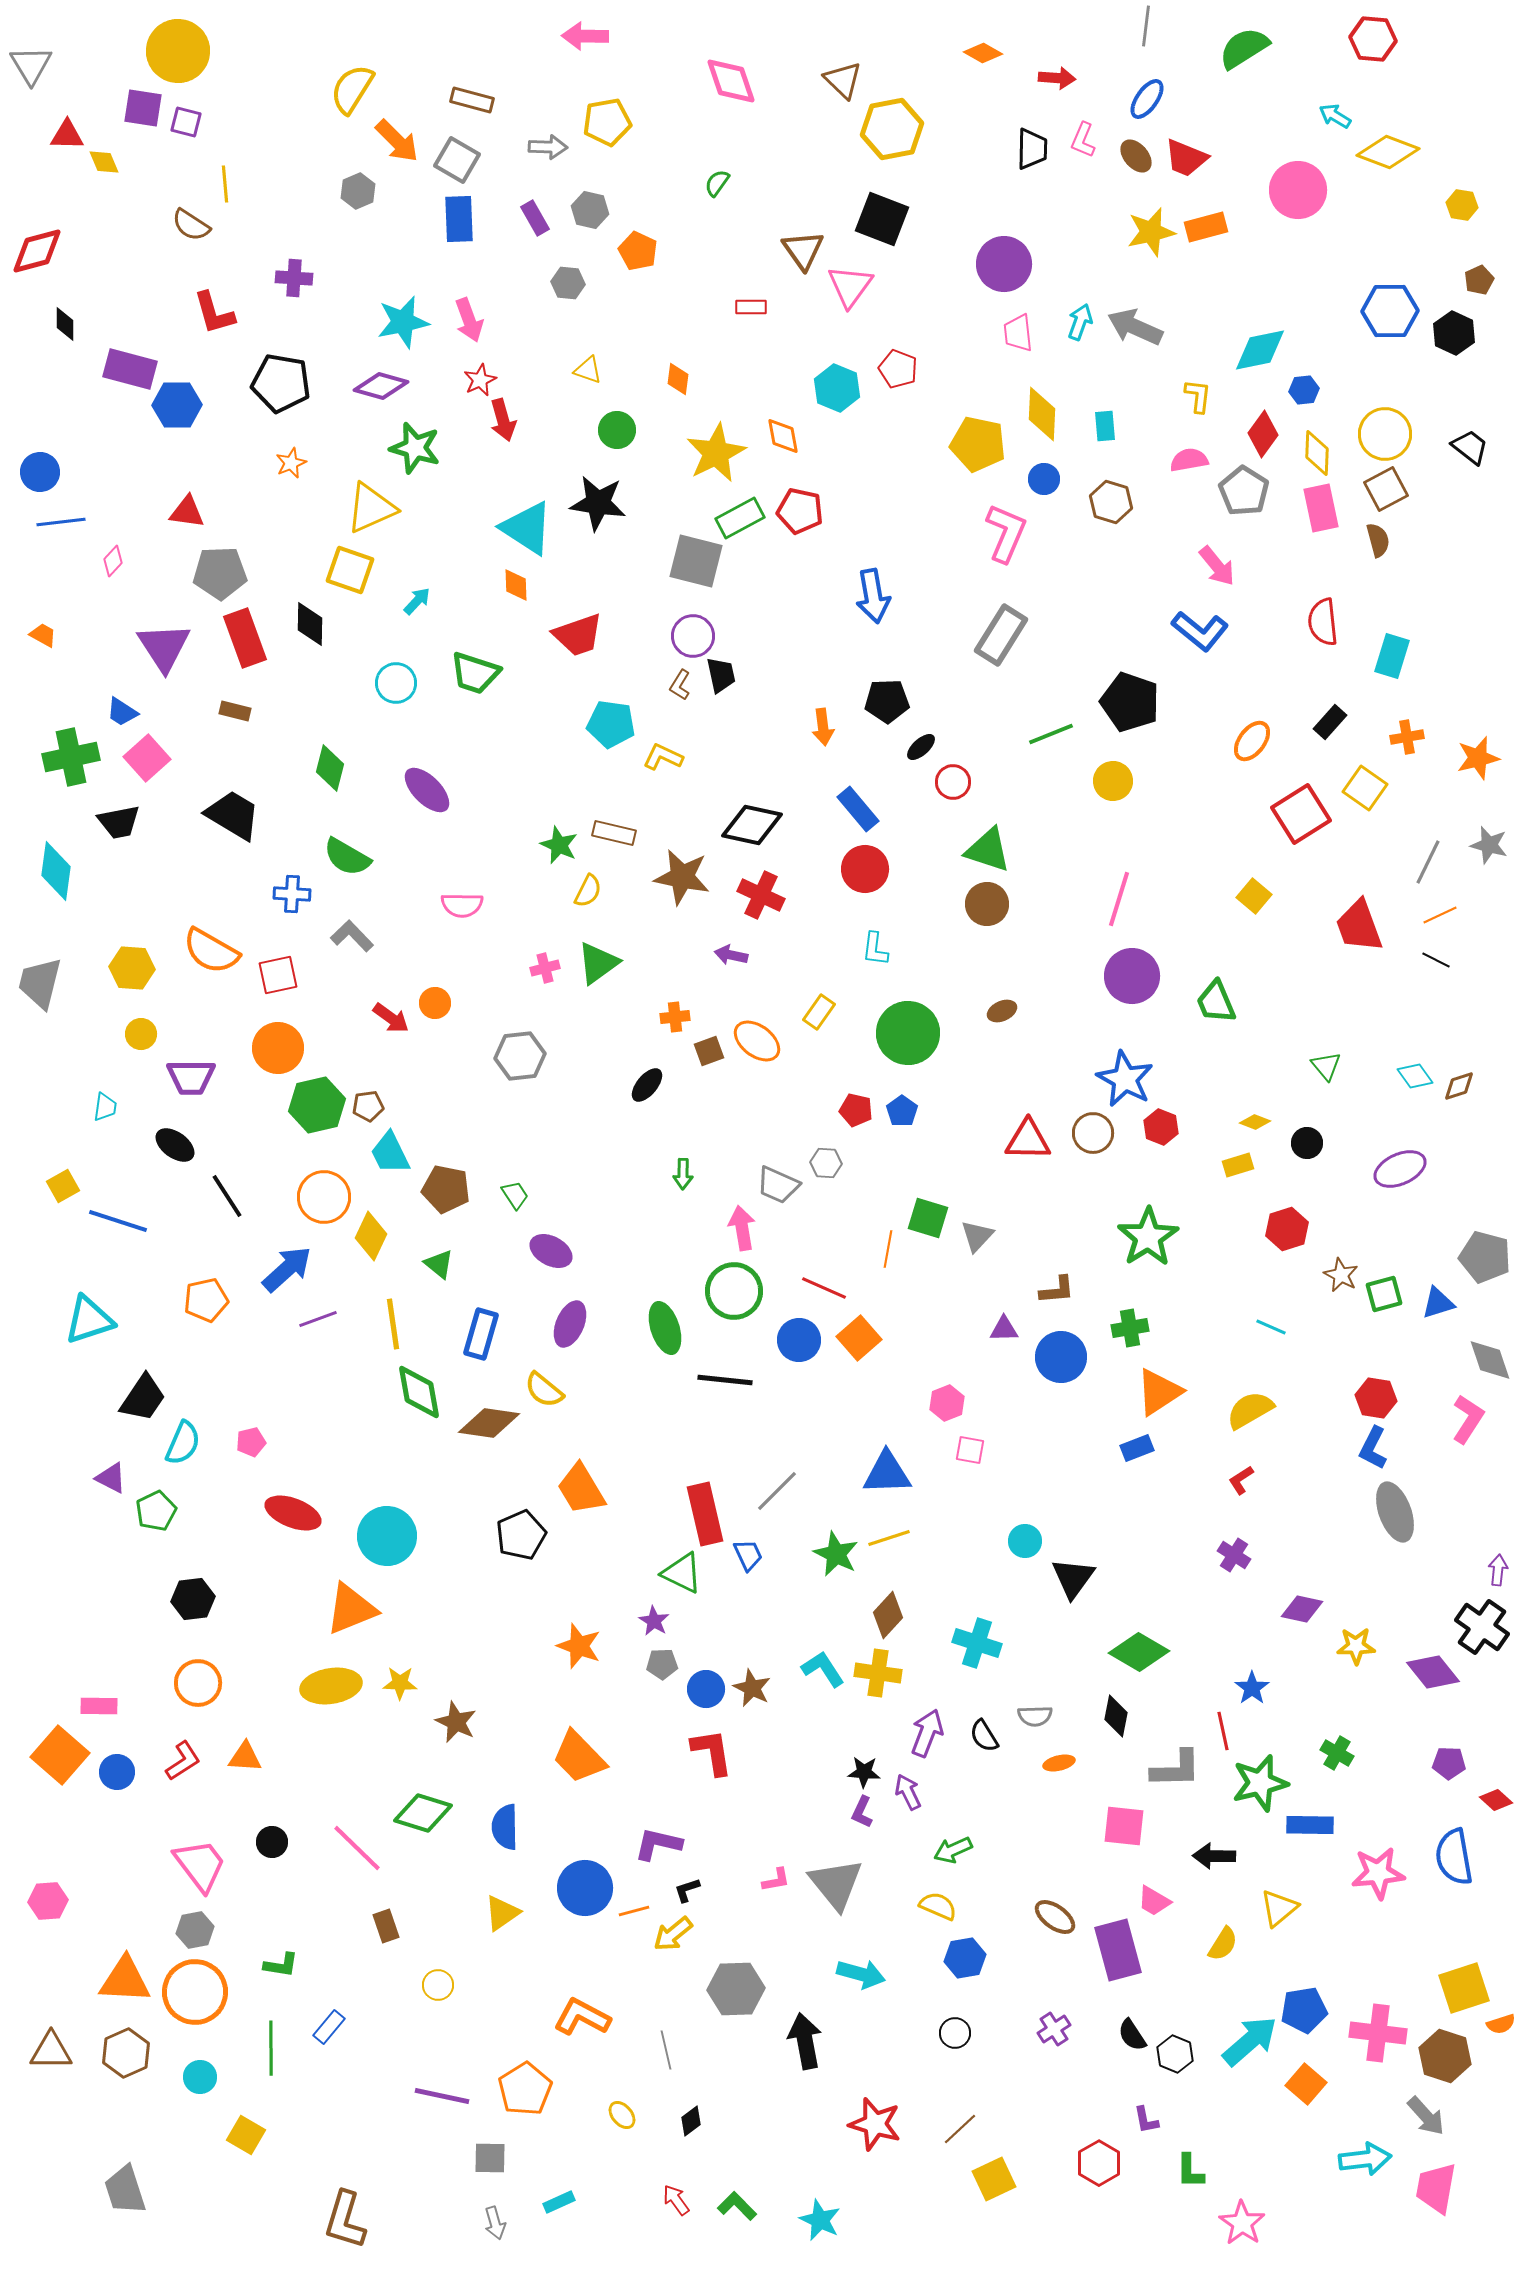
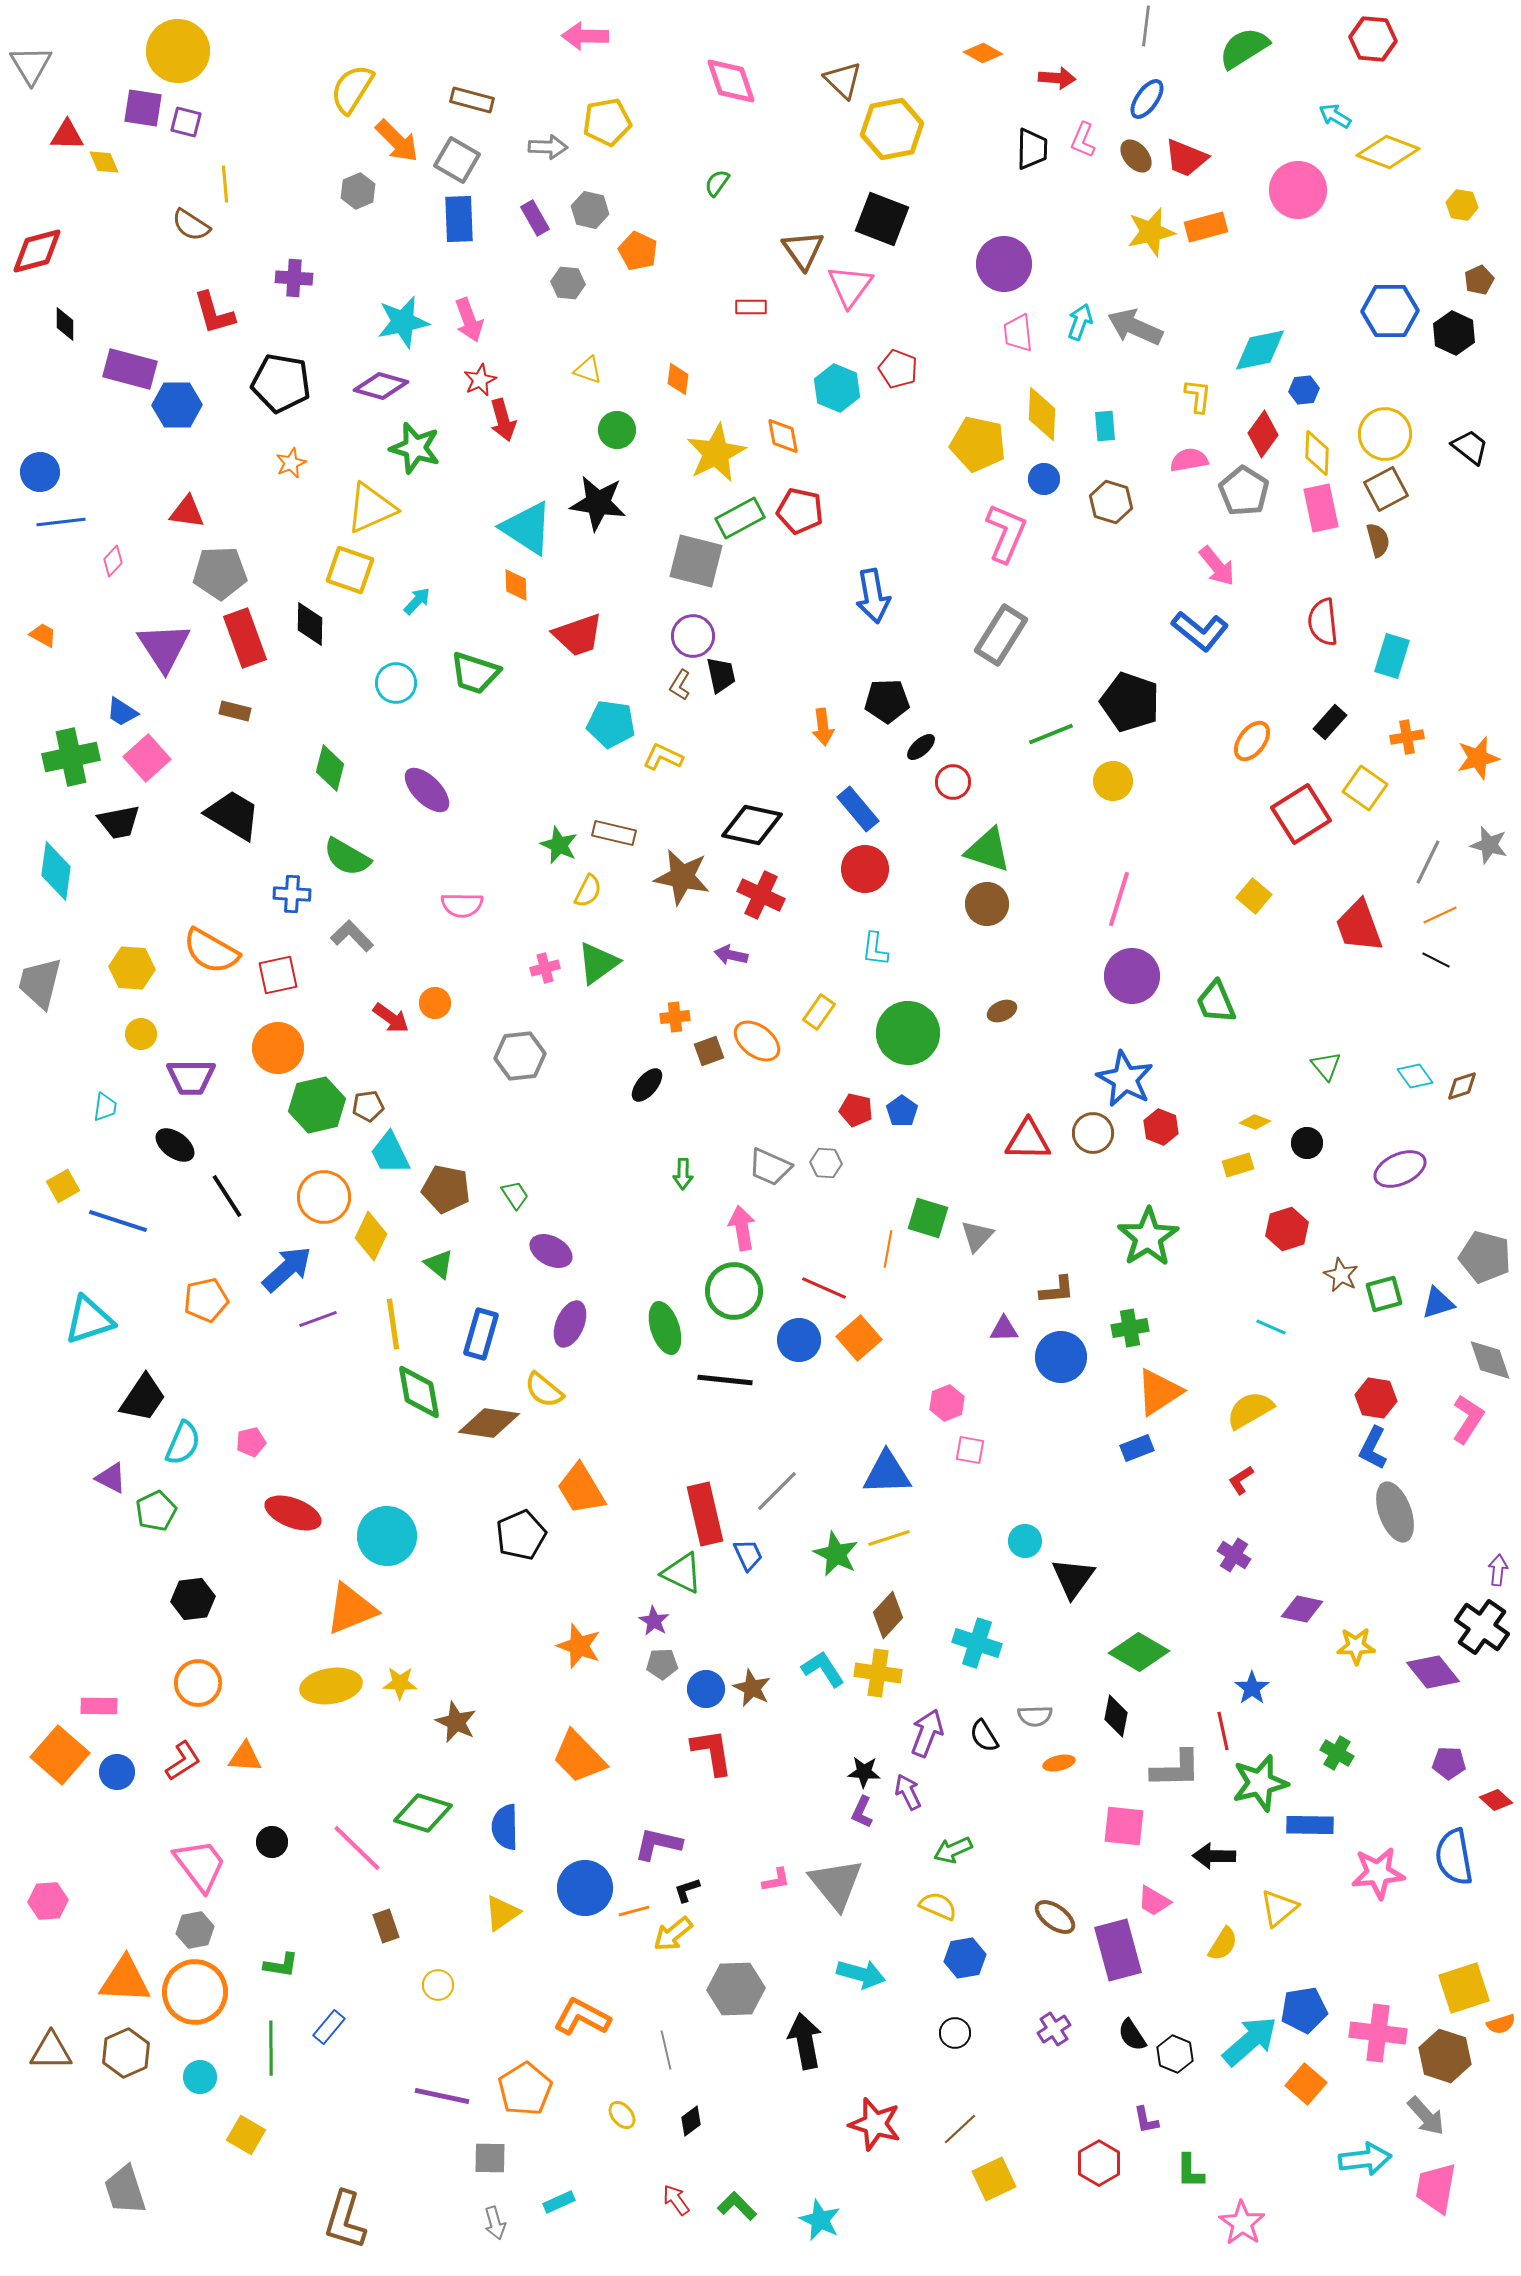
brown diamond at (1459, 1086): moved 3 px right
gray trapezoid at (778, 1185): moved 8 px left, 18 px up
